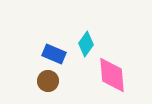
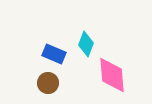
cyan diamond: rotated 15 degrees counterclockwise
brown circle: moved 2 px down
